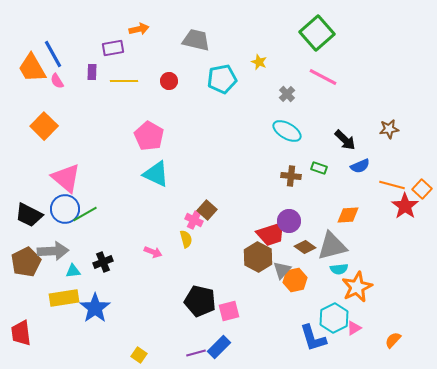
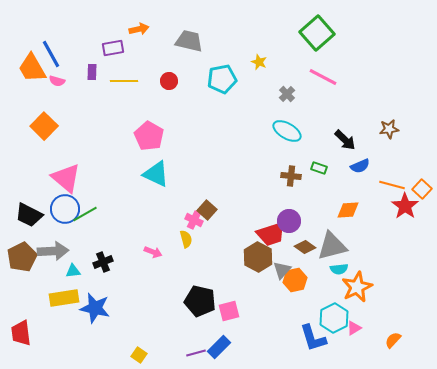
gray trapezoid at (196, 40): moved 7 px left, 1 px down
blue line at (53, 54): moved 2 px left
pink semicircle at (57, 81): rotated 42 degrees counterclockwise
orange diamond at (348, 215): moved 5 px up
brown pentagon at (26, 262): moved 4 px left, 5 px up
blue star at (95, 308): rotated 24 degrees counterclockwise
